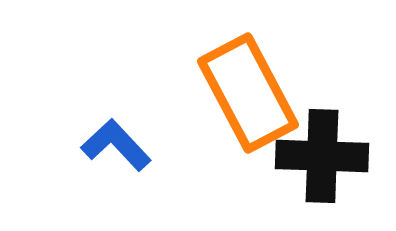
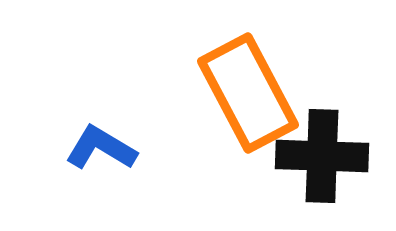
blue L-shape: moved 15 px left, 3 px down; rotated 16 degrees counterclockwise
